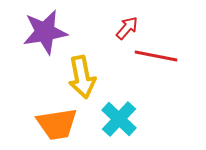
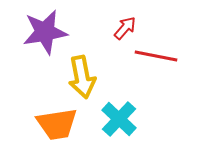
red arrow: moved 2 px left
